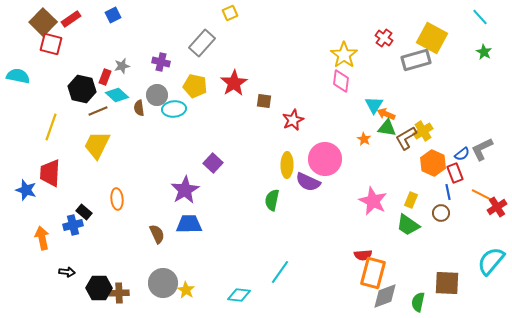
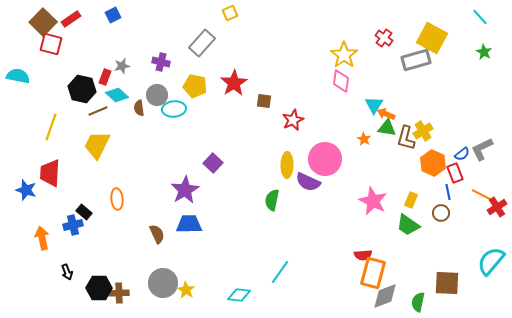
brown L-shape at (406, 138): rotated 45 degrees counterclockwise
black arrow at (67, 272): rotated 63 degrees clockwise
